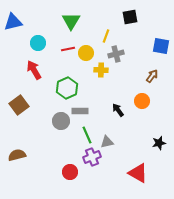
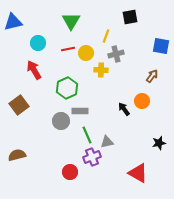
black arrow: moved 6 px right, 1 px up
